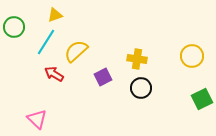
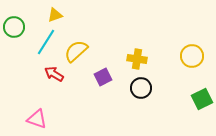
pink triangle: rotated 25 degrees counterclockwise
